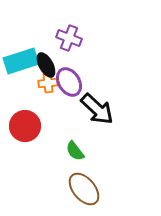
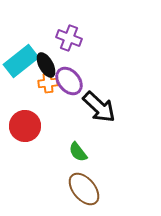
cyan rectangle: rotated 20 degrees counterclockwise
purple ellipse: moved 1 px up; rotated 8 degrees counterclockwise
black arrow: moved 2 px right, 2 px up
green semicircle: moved 3 px right, 1 px down
